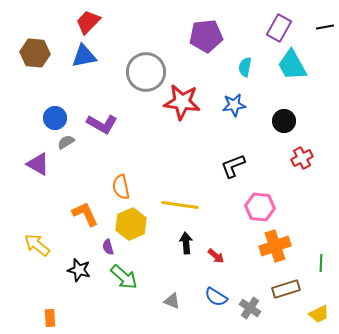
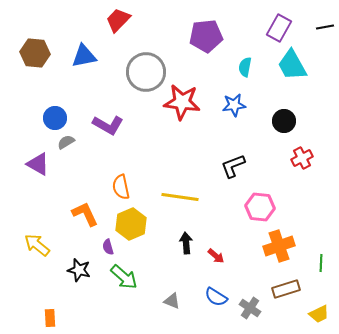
red trapezoid: moved 30 px right, 2 px up
purple L-shape: moved 6 px right, 1 px down
yellow line: moved 8 px up
orange cross: moved 4 px right
